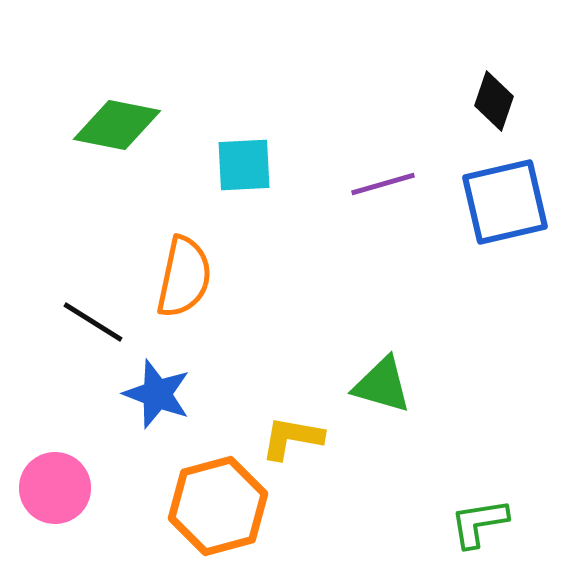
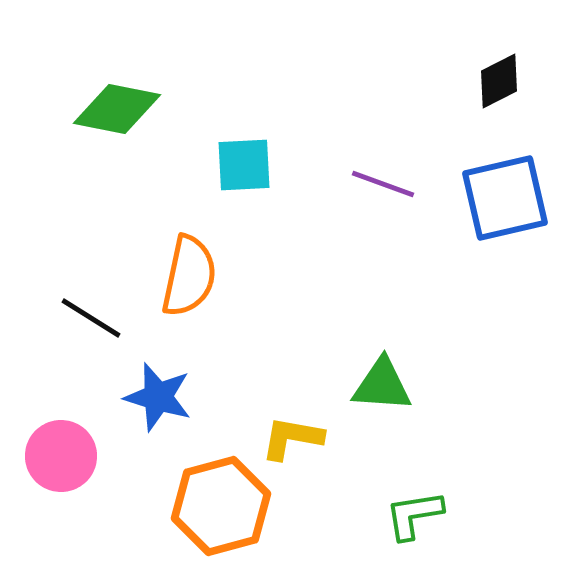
black diamond: moved 5 px right, 20 px up; rotated 44 degrees clockwise
green diamond: moved 16 px up
purple line: rotated 36 degrees clockwise
blue square: moved 4 px up
orange semicircle: moved 5 px right, 1 px up
black line: moved 2 px left, 4 px up
green triangle: rotated 12 degrees counterclockwise
blue star: moved 1 px right, 3 px down; rotated 4 degrees counterclockwise
pink circle: moved 6 px right, 32 px up
orange hexagon: moved 3 px right
green L-shape: moved 65 px left, 8 px up
